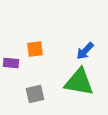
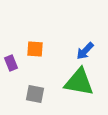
orange square: rotated 12 degrees clockwise
purple rectangle: rotated 63 degrees clockwise
gray square: rotated 24 degrees clockwise
